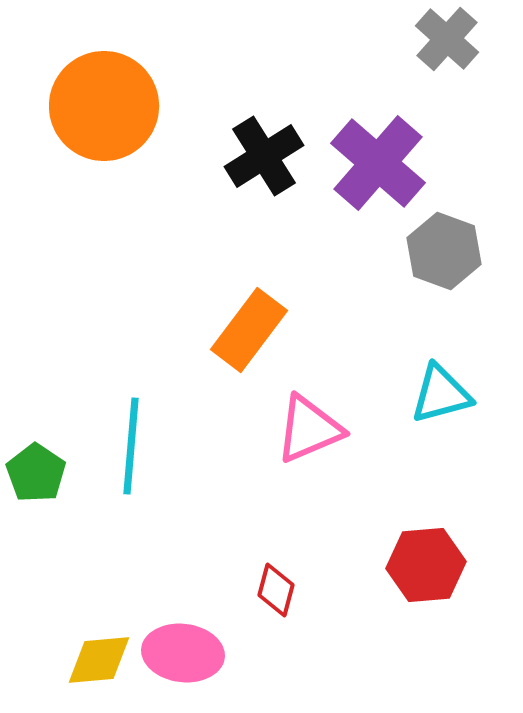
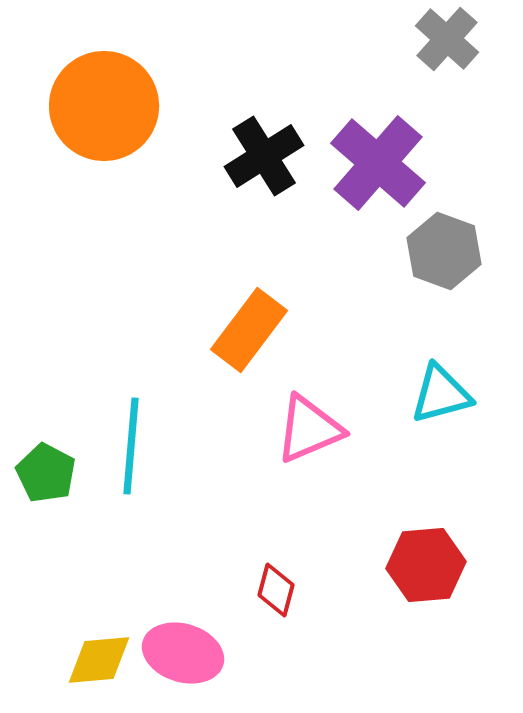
green pentagon: moved 10 px right; rotated 6 degrees counterclockwise
pink ellipse: rotated 10 degrees clockwise
